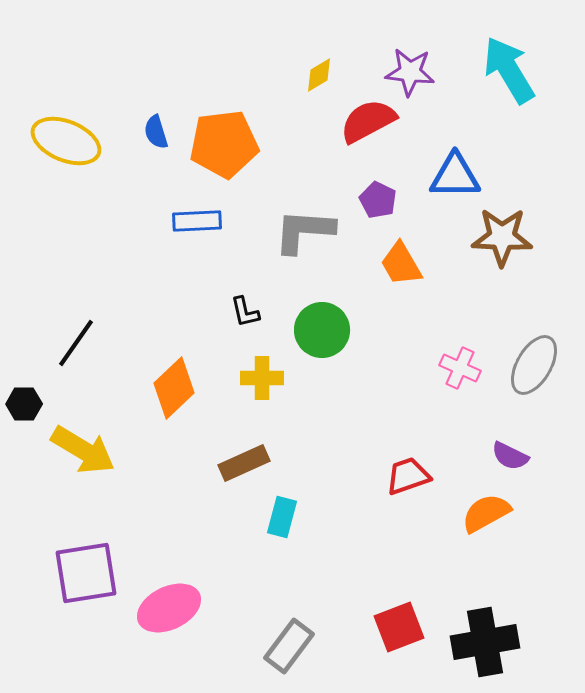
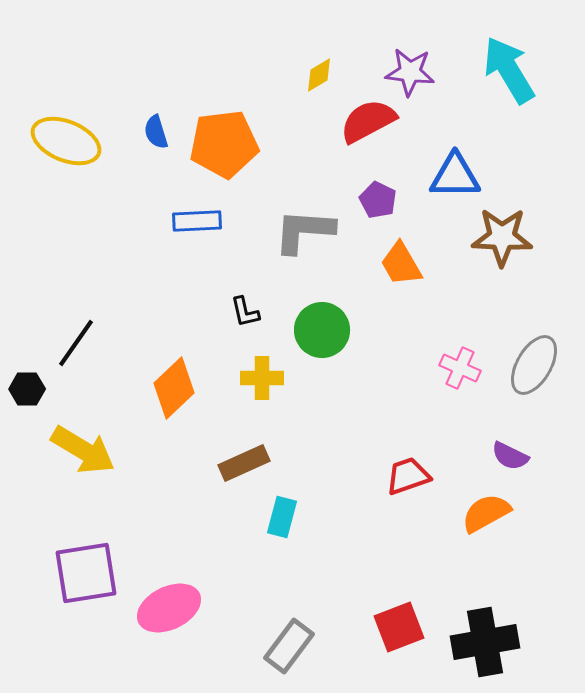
black hexagon: moved 3 px right, 15 px up
